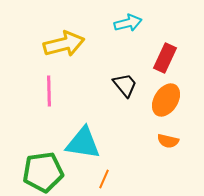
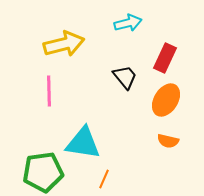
black trapezoid: moved 8 px up
